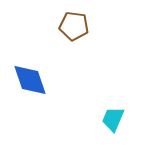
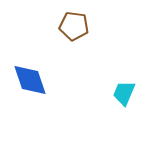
cyan trapezoid: moved 11 px right, 26 px up
